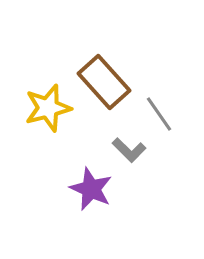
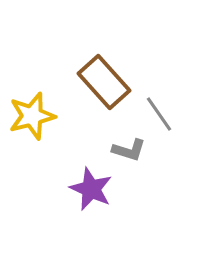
yellow star: moved 16 px left, 8 px down
gray L-shape: rotated 28 degrees counterclockwise
